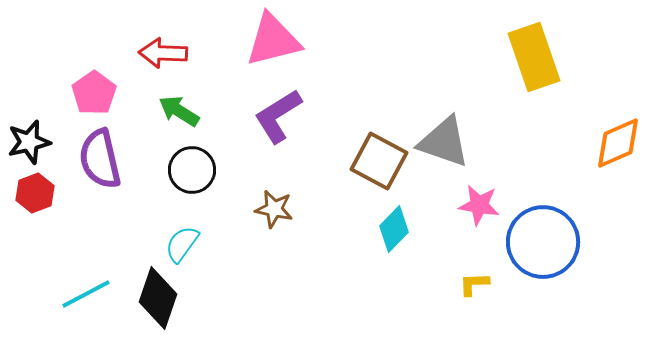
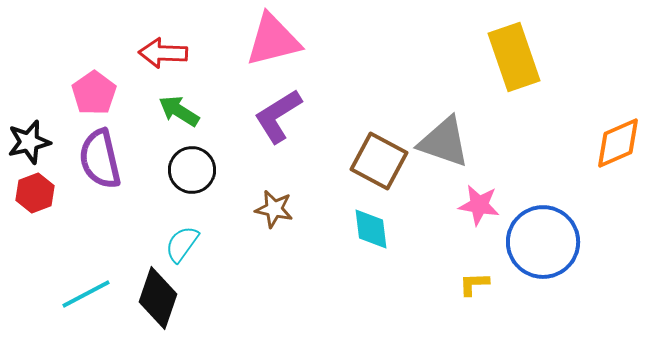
yellow rectangle: moved 20 px left
cyan diamond: moved 23 px left; rotated 51 degrees counterclockwise
